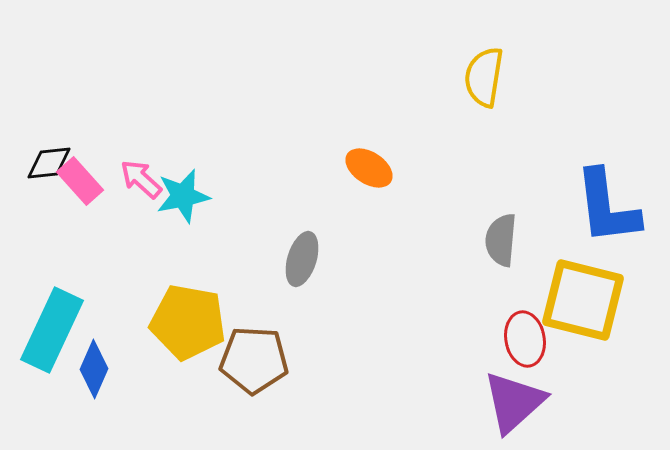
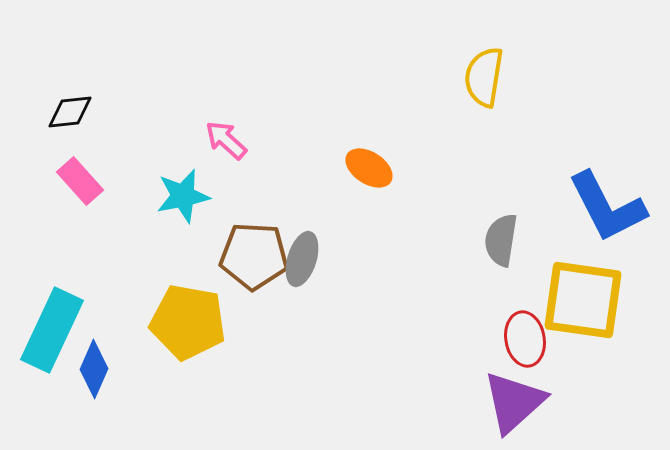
black diamond: moved 21 px right, 51 px up
pink arrow: moved 85 px right, 39 px up
blue L-shape: rotated 20 degrees counterclockwise
gray semicircle: rotated 4 degrees clockwise
yellow square: rotated 6 degrees counterclockwise
brown pentagon: moved 104 px up
